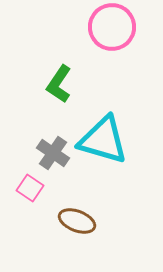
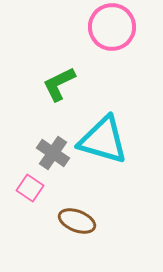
green L-shape: rotated 30 degrees clockwise
